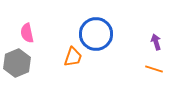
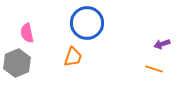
blue circle: moved 9 px left, 11 px up
purple arrow: moved 6 px right, 2 px down; rotated 91 degrees counterclockwise
